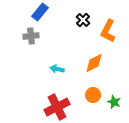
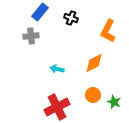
black cross: moved 12 px left, 2 px up; rotated 24 degrees counterclockwise
